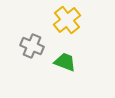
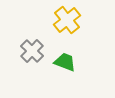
gray cross: moved 5 px down; rotated 20 degrees clockwise
